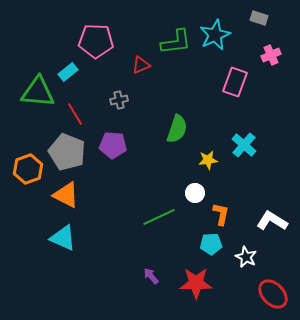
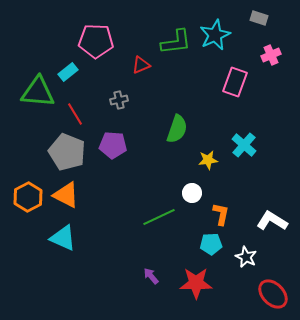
orange hexagon: moved 28 px down; rotated 8 degrees counterclockwise
white circle: moved 3 px left
